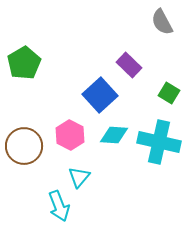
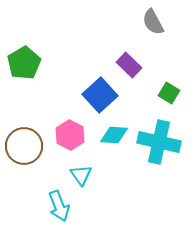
gray semicircle: moved 9 px left
cyan triangle: moved 2 px right, 2 px up; rotated 15 degrees counterclockwise
